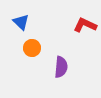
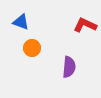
blue triangle: rotated 24 degrees counterclockwise
purple semicircle: moved 8 px right
